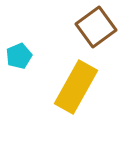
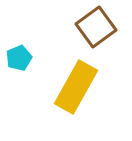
cyan pentagon: moved 2 px down
